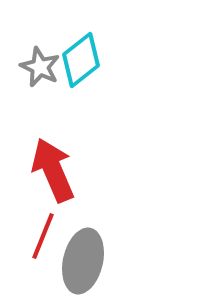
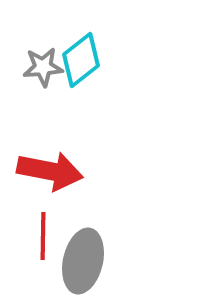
gray star: moved 3 px right; rotated 30 degrees counterclockwise
red arrow: moved 3 px left, 1 px down; rotated 124 degrees clockwise
red line: rotated 21 degrees counterclockwise
